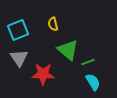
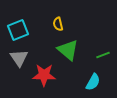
yellow semicircle: moved 5 px right
green line: moved 15 px right, 7 px up
red star: moved 1 px right, 1 px down
cyan semicircle: rotated 60 degrees clockwise
